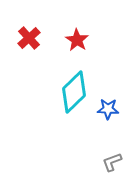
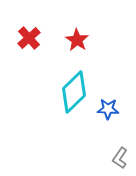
gray L-shape: moved 8 px right, 4 px up; rotated 35 degrees counterclockwise
